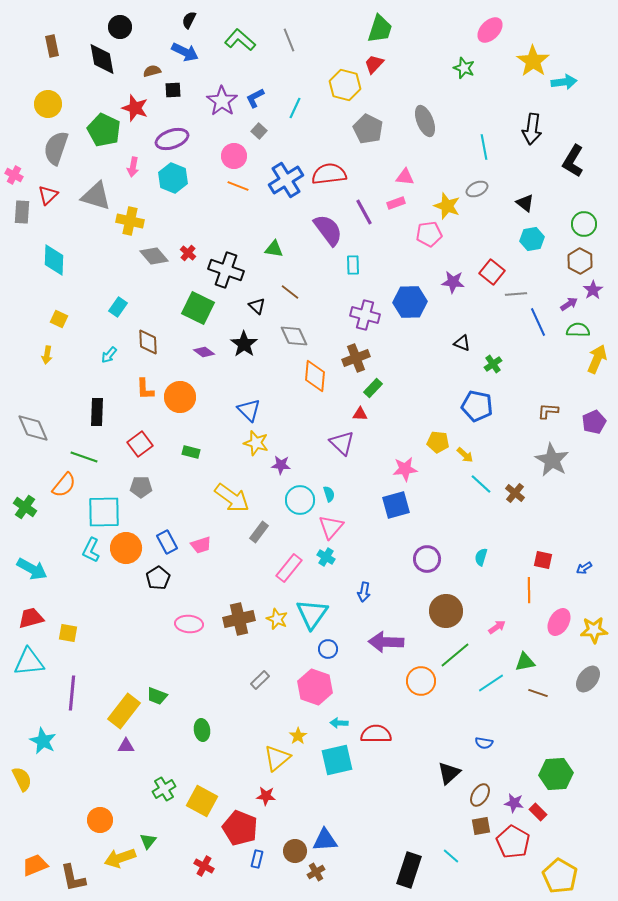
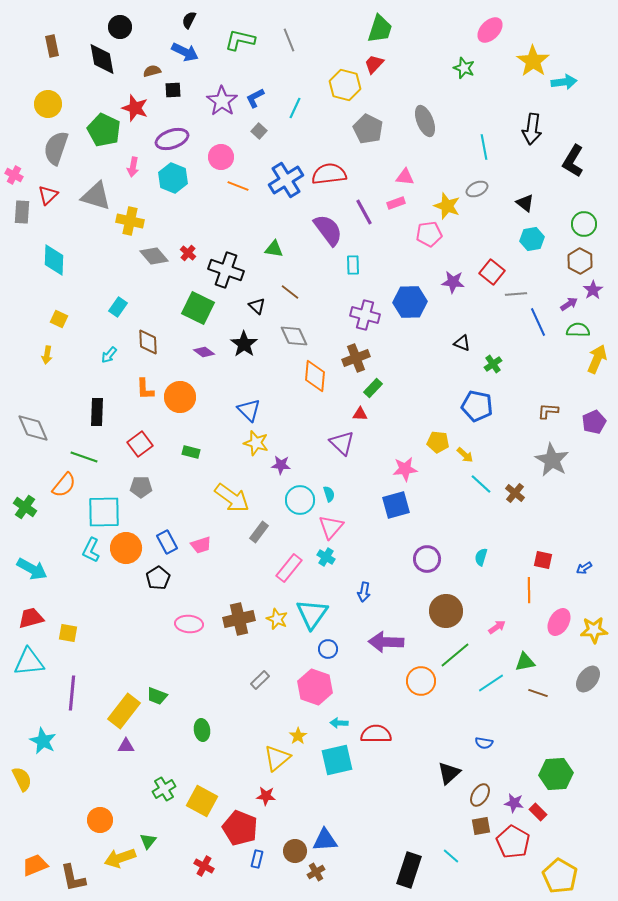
green L-shape at (240, 40): rotated 28 degrees counterclockwise
pink circle at (234, 156): moved 13 px left, 1 px down
